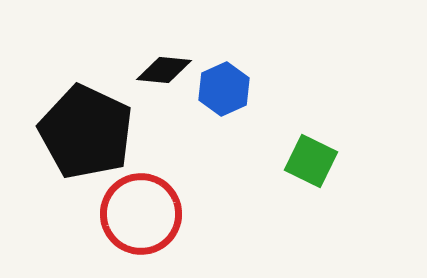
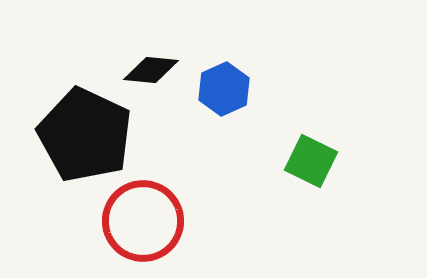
black diamond: moved 13 px left
black pentagon: moved 1 px left, 3 px down
red circle: moved 2 px right, 7 px down
